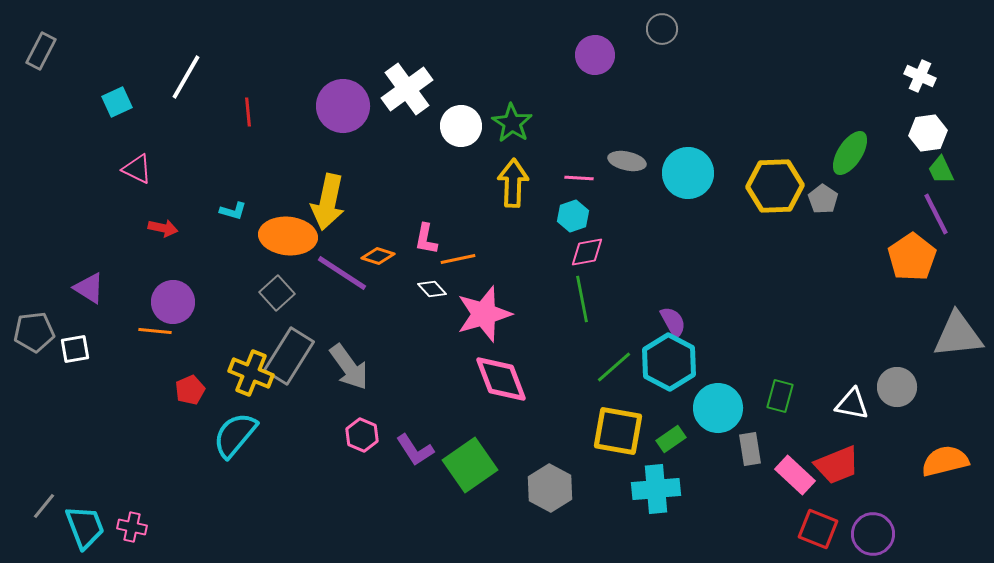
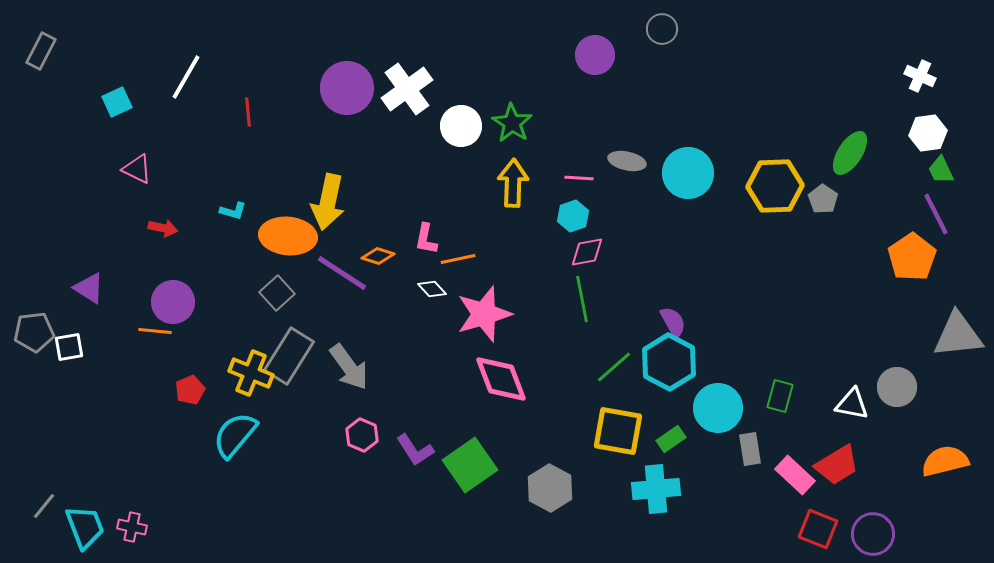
purple circle at (343, 106): moved 4 px right, 18 px up
white square at (75, 349): moved 6 px left, 2 px up
red trapezoid at (837, 465): rotated 9 degrees counterclockwise
